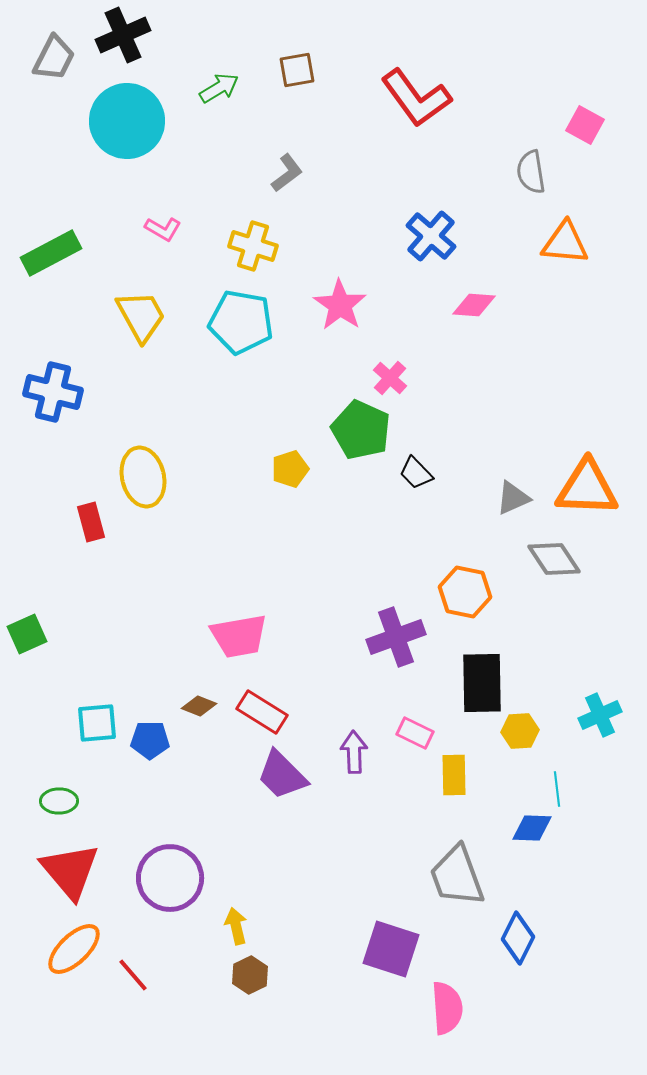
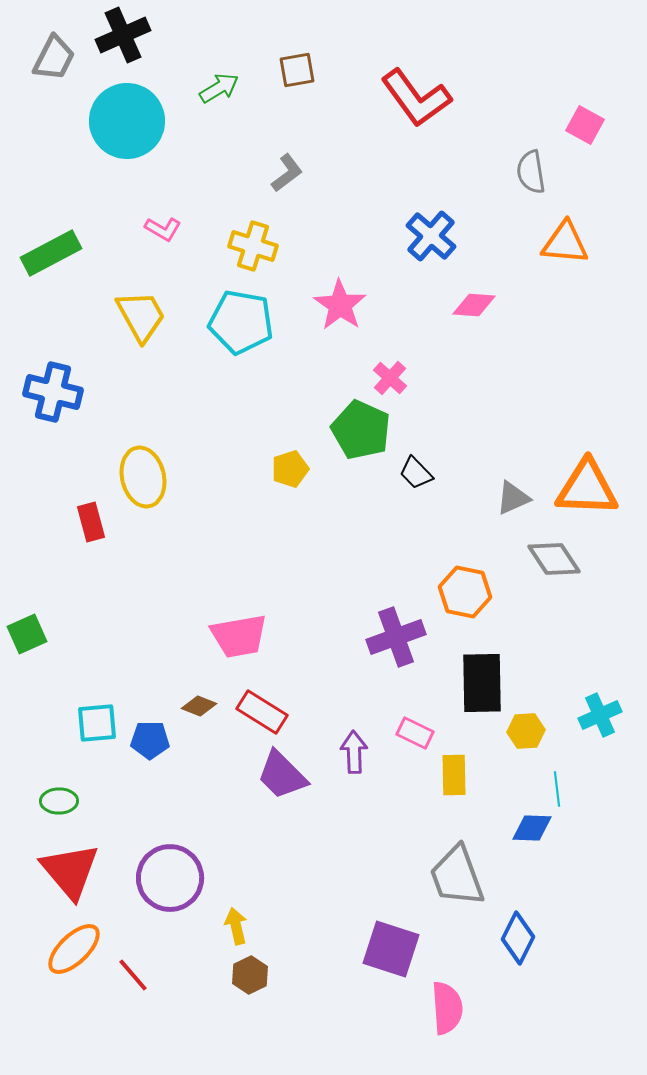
yellow hexagon at (520, 731): moved 6 px right
